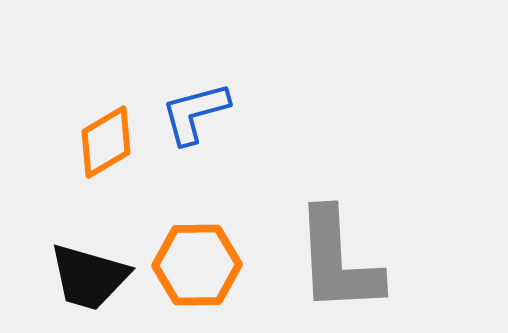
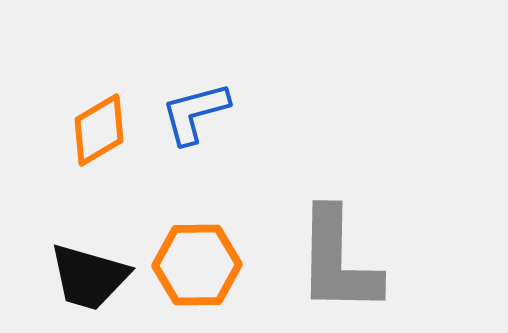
orange diamond: moved 7 px left, 12 px up
gray L-shape: rotated 4 degrees clockwise
